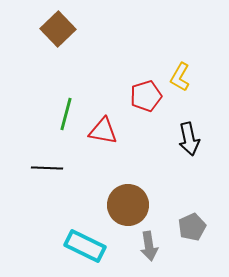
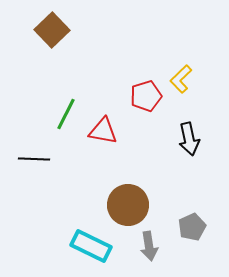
brown square: moved 6 px left, 1 px down
yellow L-shape: moved 1 px right, 2 px down; rotated 16 degrees clockwise
green line: rotated 12 degrees clockwise
black line: moved 13 px left, 9 px up
cyan rectangle: moved 6 px right
